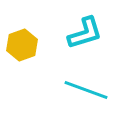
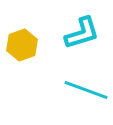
cyan L-shape: moved 3 px left
